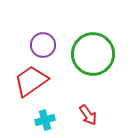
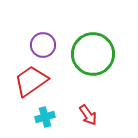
cyan cross: moved 3 px up
